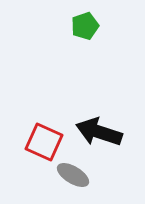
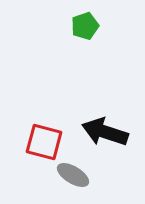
black arrow: moved 6 px right
red square: rotated 9 degrees counterclockwise
